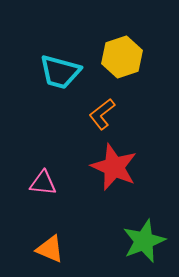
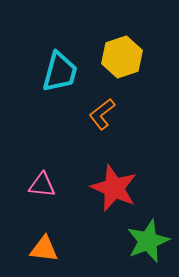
cyan trapezoid: rotated 90 degrees counterclockwise
red star: moved 21 px down
pink triangle: moved 1 px left, 2 px down
green star: moved 4 px right
orange triangle: moved 6 px left; rotated 16 degrees counterclockwise
